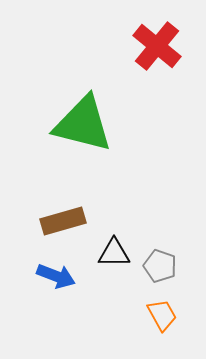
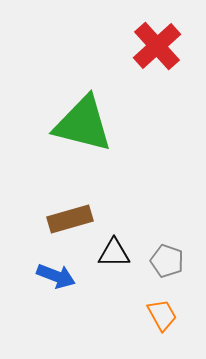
red cross: rotated 9 degrees clockwise
brown rectangle: moved 7 px right, 2 px up
gray pentagon: moved 7 px right, 5 px up
